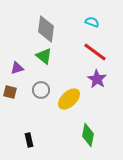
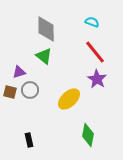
gray diamond: rotated 8 degrees counterclockwise
red line: rotated 15 degrees clockwise
purple triangle: moved 2 px right, 4 px down
gray circle: moved 11 px left
